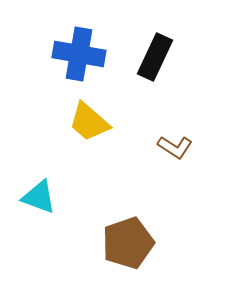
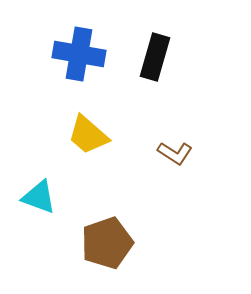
black rectangle: rotated 9 degrees counterclockwise
yellow trapezoid: moved 1 px left, 13 px down
brown L-shape: moved 6 px down
brown pentagon: moved 21 px left
